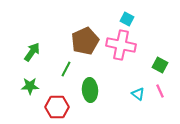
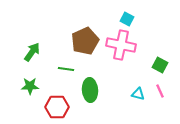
green line: rotated 70 degrees clockwise
cyan triangle: rotated 24 degrees counterclockwise
